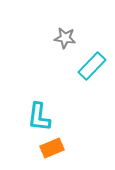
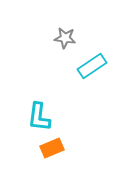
cyan rectangle: rotated 12 degrees clockwise
